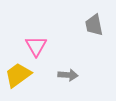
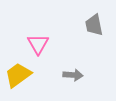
pink triangle: moved 2 px right, 2 px up
gray arrow: moved 5 px right
